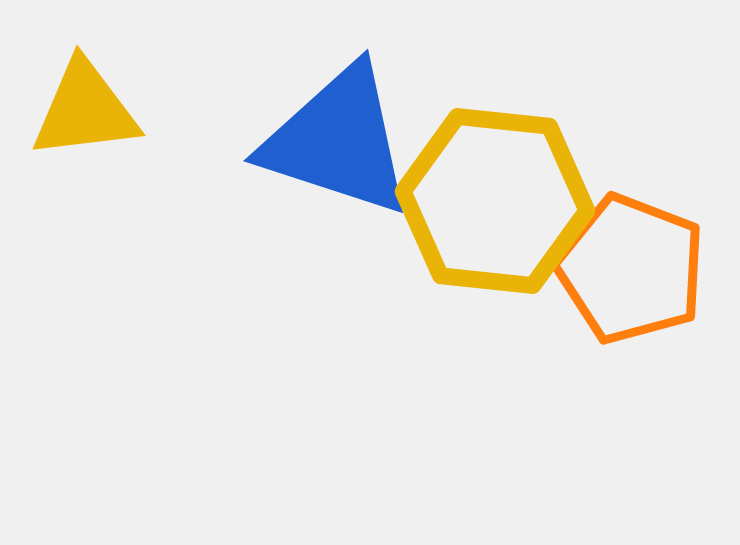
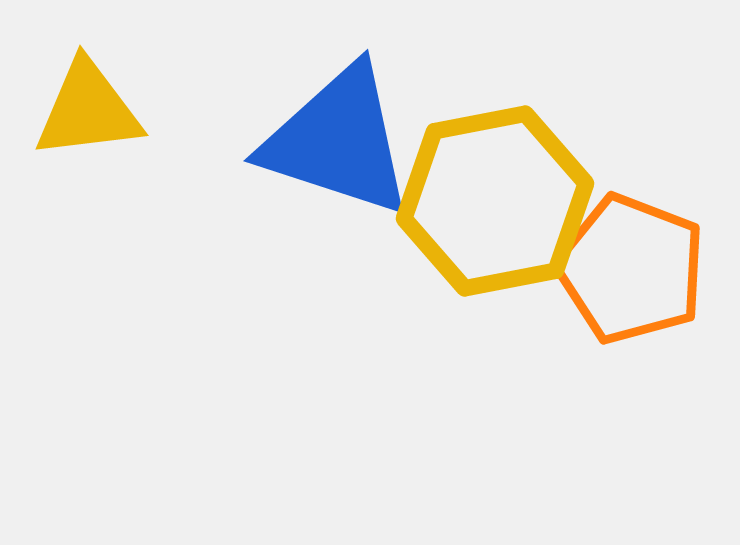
yellow triangle: moved 3 px right
yellow hexagon: rotated 17 degrees counterclockwise
